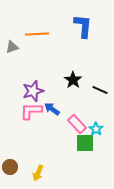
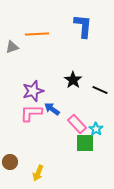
pink L-shape: moved 2 px down
brown circle: moved 5 px up
